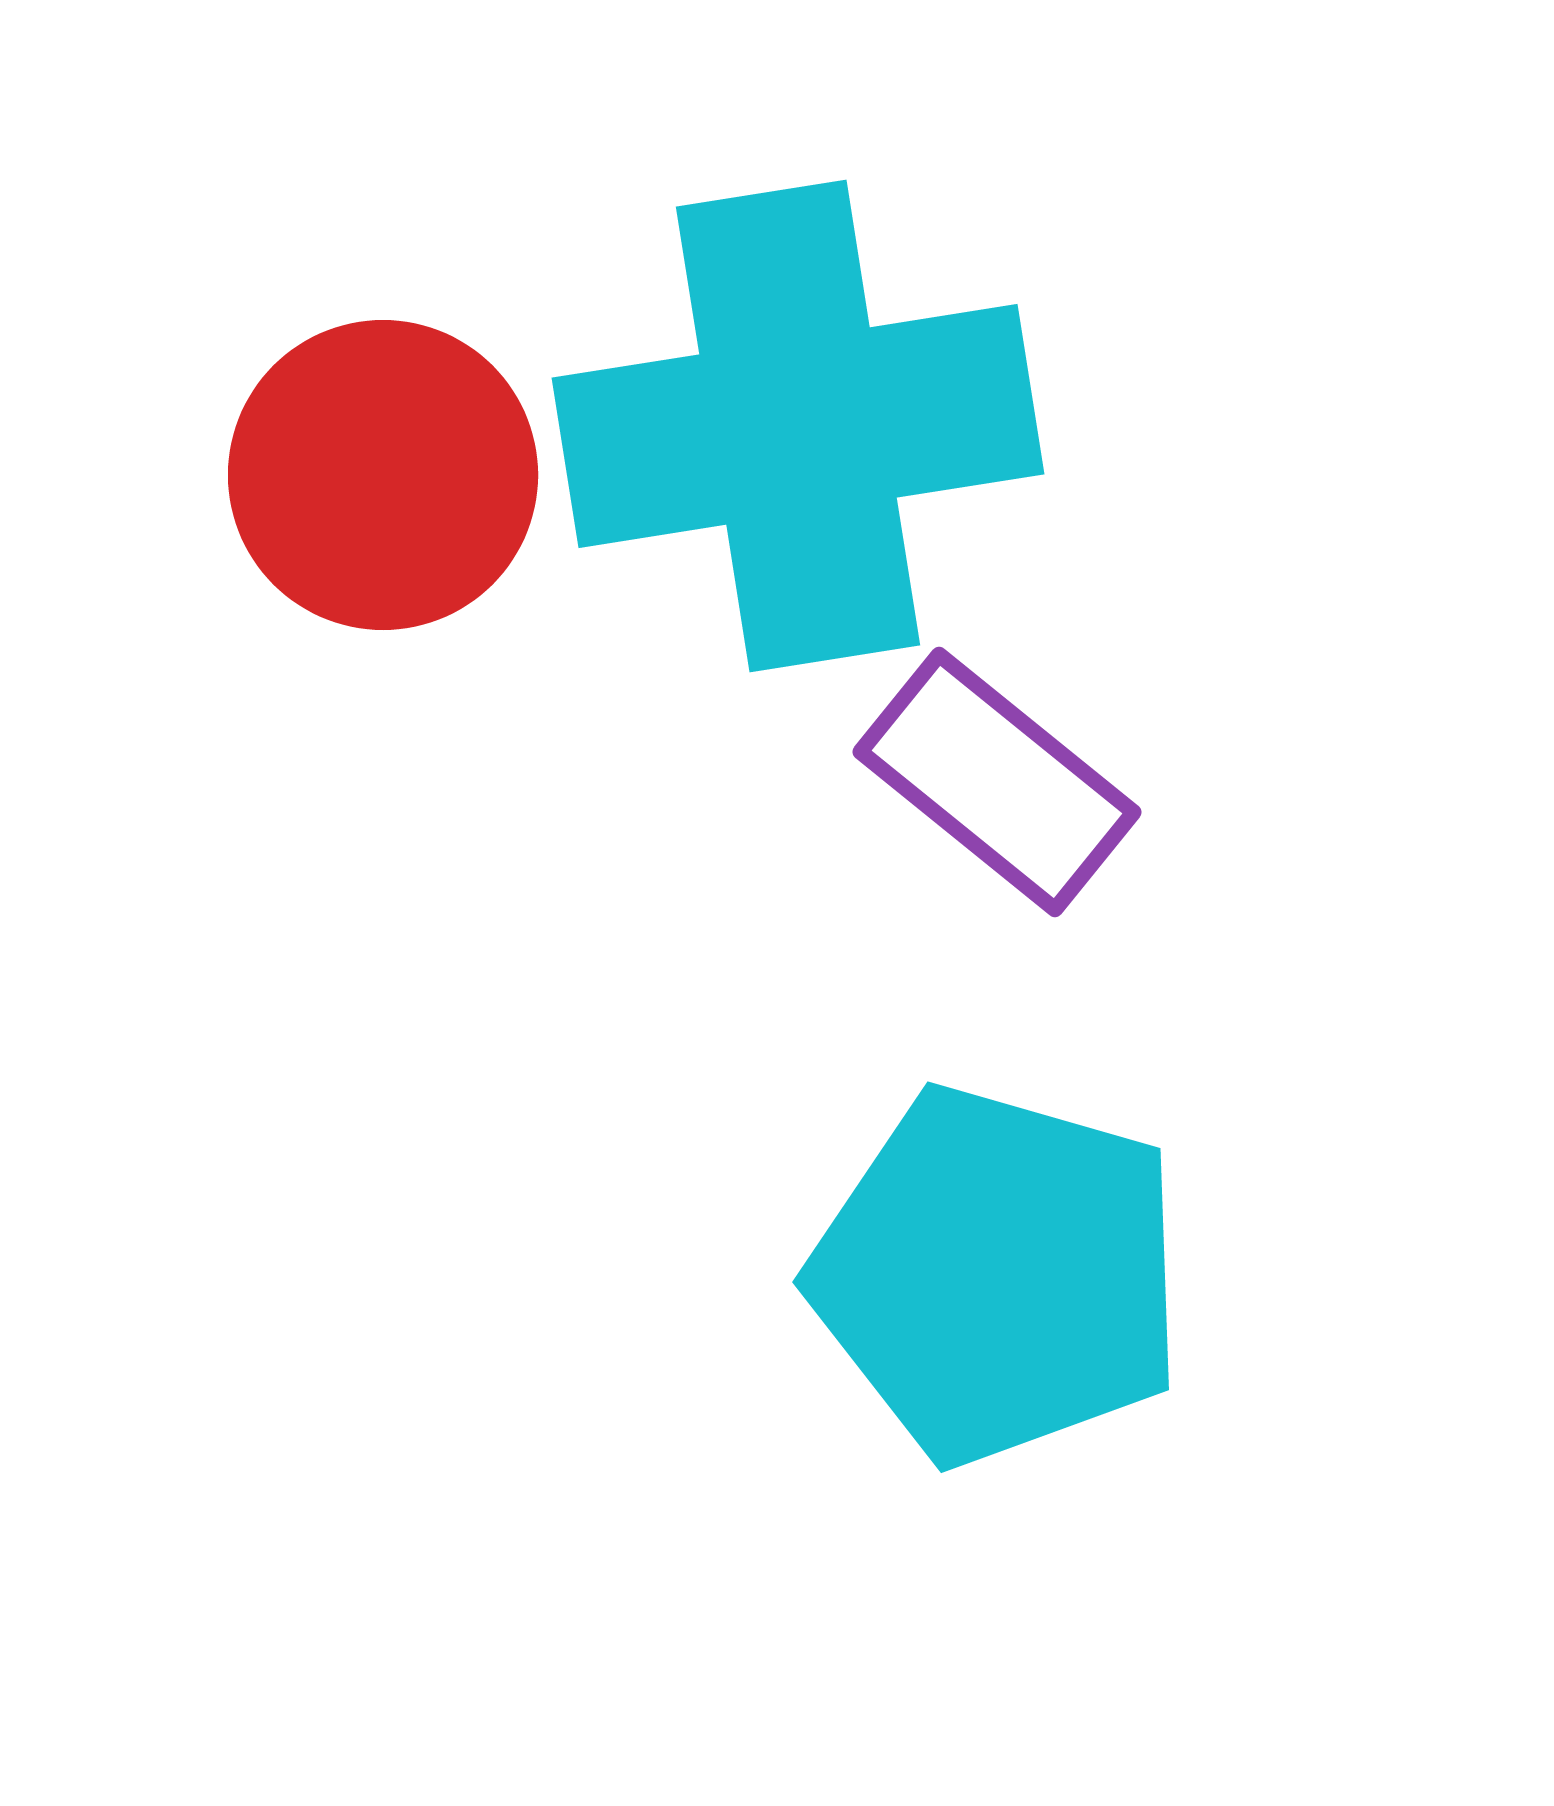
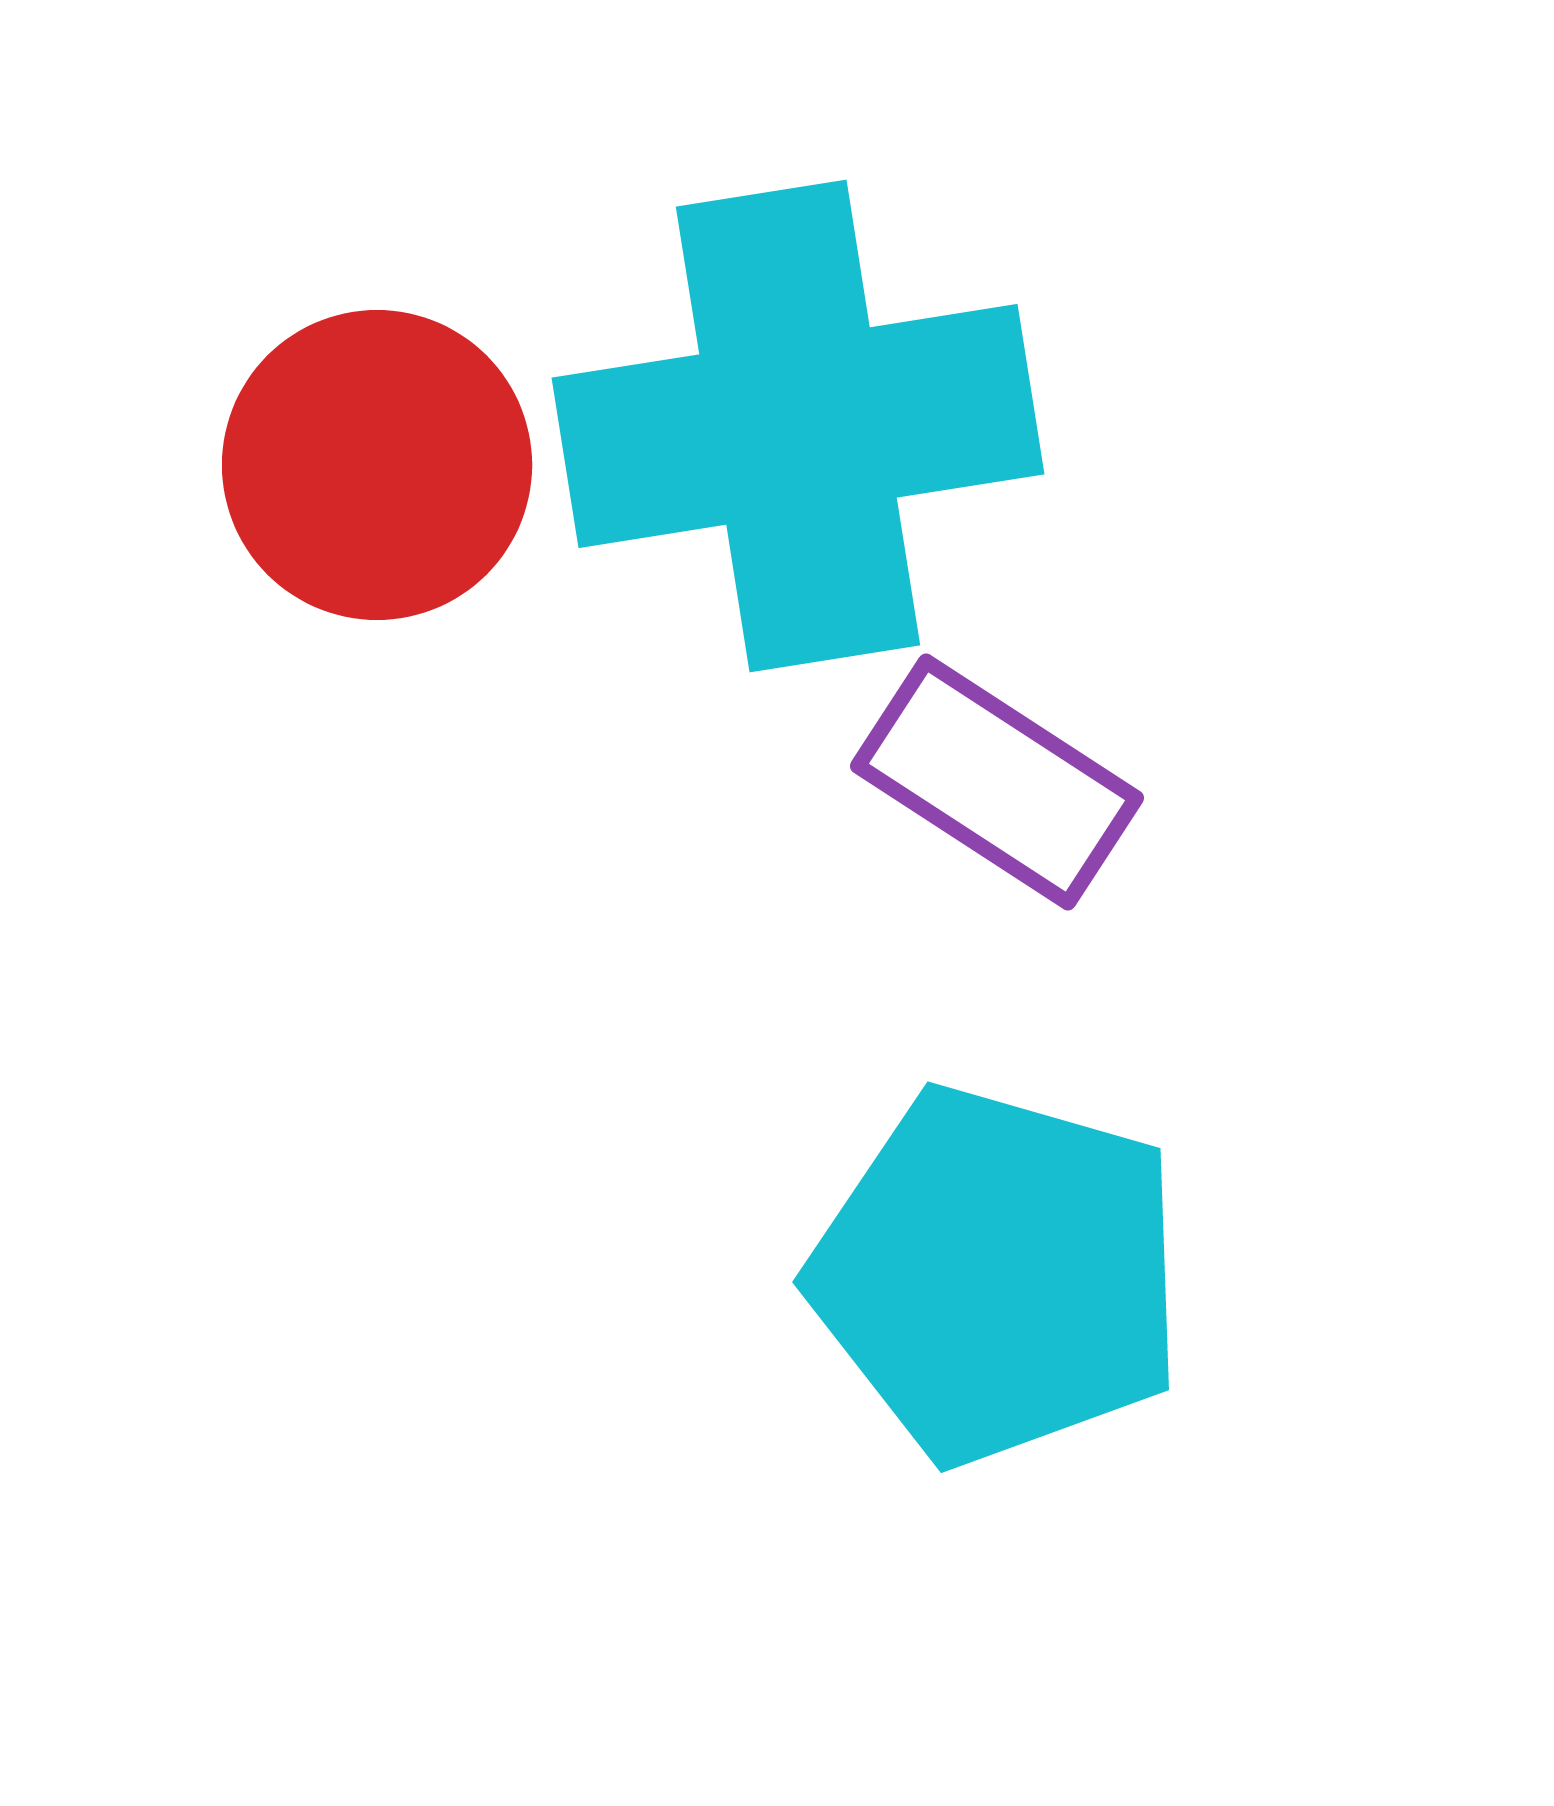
red circle: moved 6 px left, 10 px up
purple rectangle: rotated 6 degrees counterclockwise
